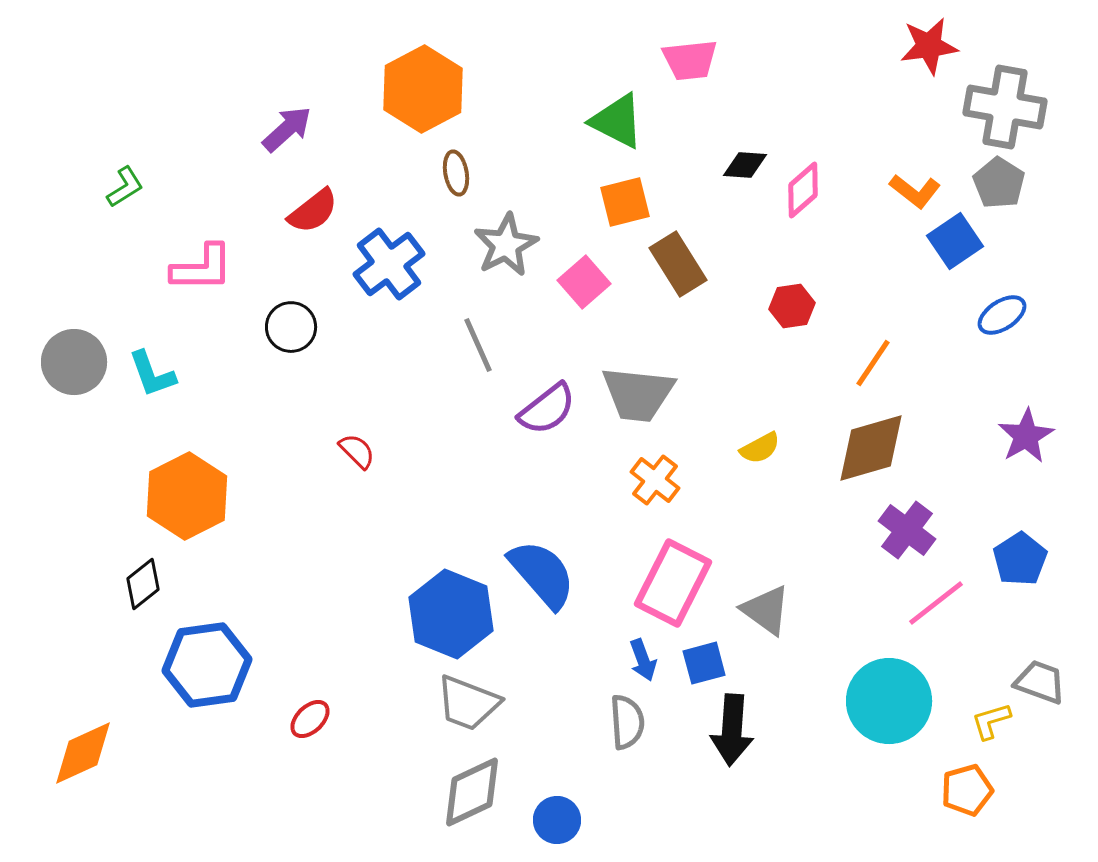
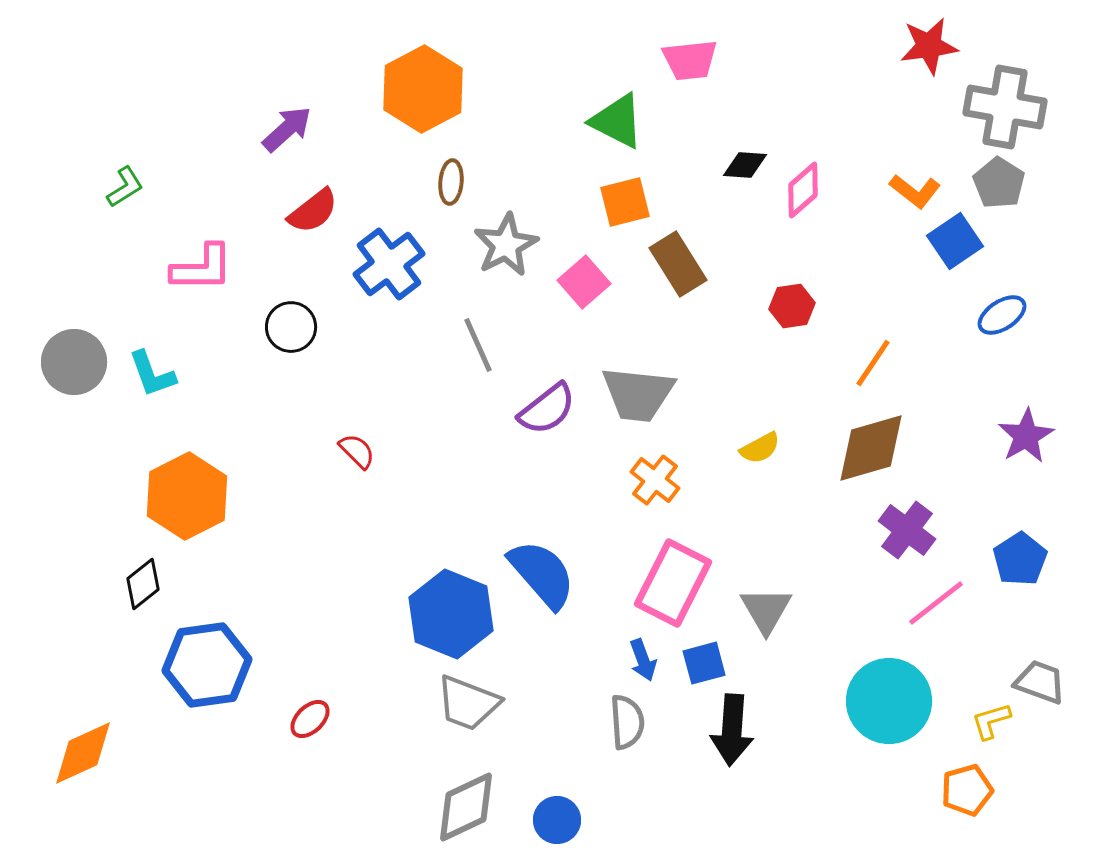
brown ellipse at (456, 173): moved 5 px left, 9 px down; rotated 15 degrees clockwise
gray triangle at (766, 610): rotated 24 degrees clockwise
gray diamond at (472, 792): moved 6 px left, 15 px down
